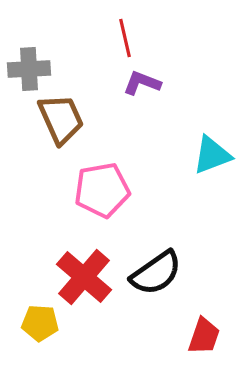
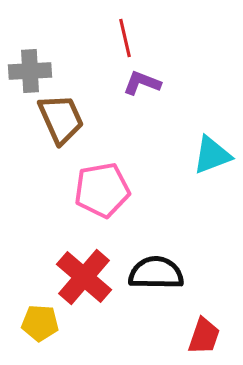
gray cross: moved 1 px right, 2 px down
black semicircle: rotated 144 degrees counterclockwise
